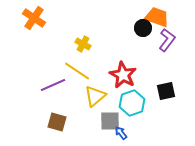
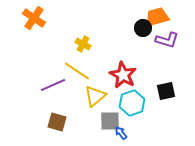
orange trapezoid: rotated 35 degrees counterclockwise
purple L-shape: rotated 70 degrees clockwise
